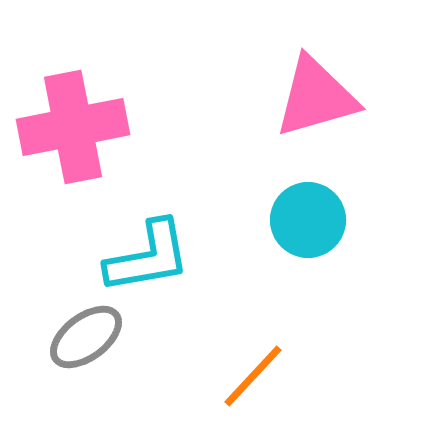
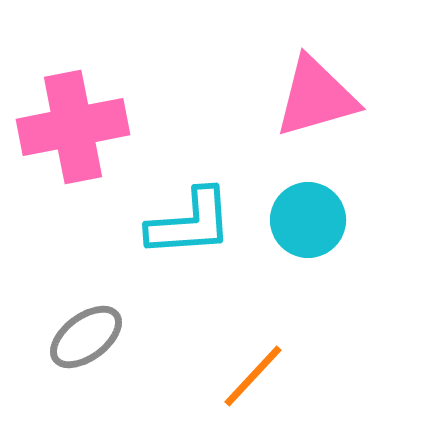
cyan L-shape: moved 42 px right, 34 px up; rotated 6 degrees clockwise
